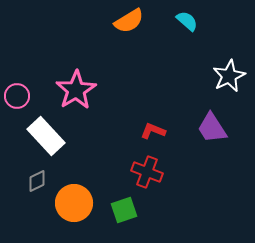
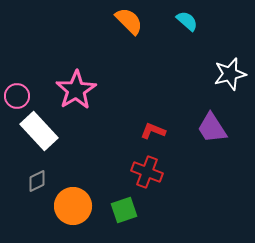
orange semicircle: rotated 104 degrees counterclockwise
white star: moved 1 px right, 2 px up; rotated 12 degrees clockwise
white rectangle: moved 7 px left, 5 px up
orange circle: moved 1 px left, 3 px down
